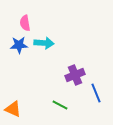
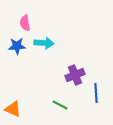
blue star: moved 2 px left, 1 px down
blue line: rotated 18 degrees clockwise
